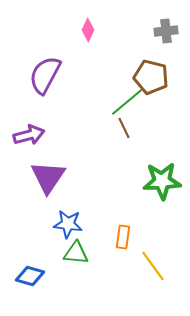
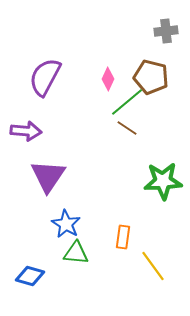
pink diamond: moved 20 px right, 49 px down
purple semicircle: moved 2 px down
brown line: moved 3 px right; rotated 30 degrees counterclockwise
purple arrow: moved 3 px left, 4 px up; rotated 20 degrees clockwise
purple triangle: moved 1 px up
green star: moved 1 px right
blue star: moved 2 px left; rotated 24 degrees clockwise
